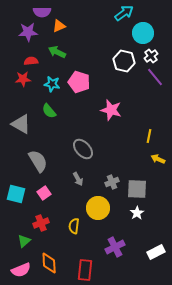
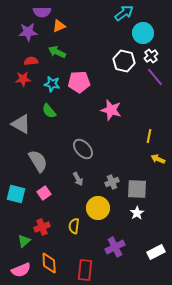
pink pentagon: rotated 20 degrees counterclockwise
red cross: moved 1 px right, 4 px down
